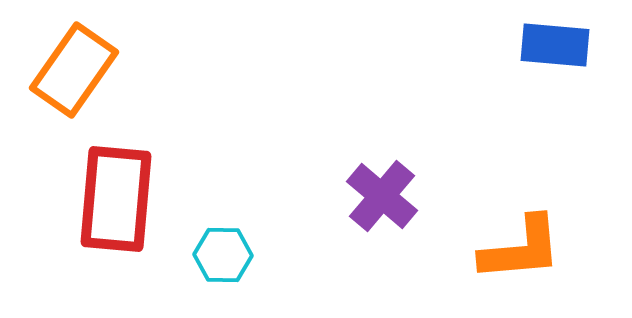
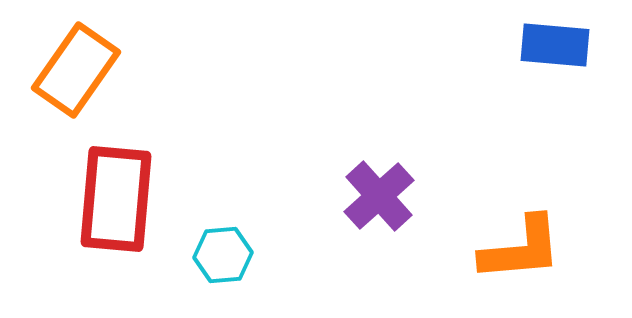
orange rectangle: moved 2 px right
purple cross: moved 3 px left; rotated 8 degrees clockwise
cyan hexagon: rotated 6 degrees counterclockwise
